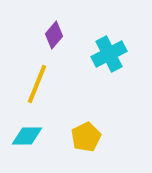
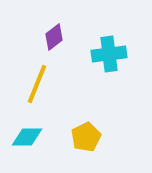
purple diamond: moved 2 px down; rotated 12 degrees clockwise
cyan cross: rotated 20 degrees clockwise
cyan diamond: moved 1 px down
